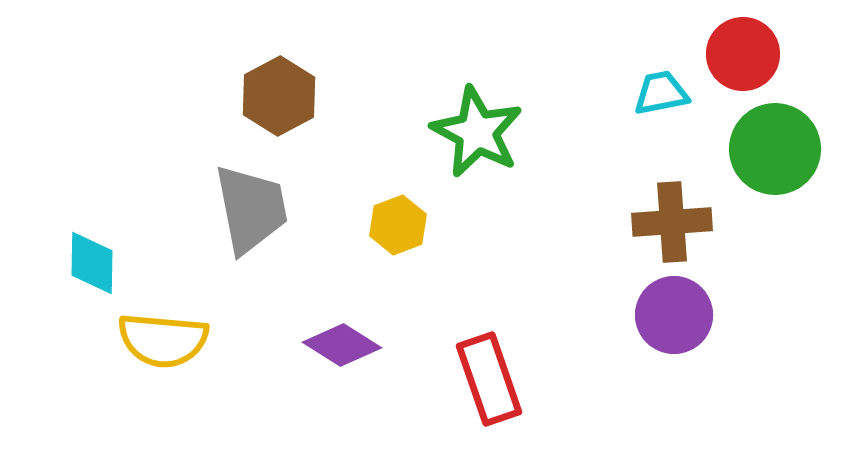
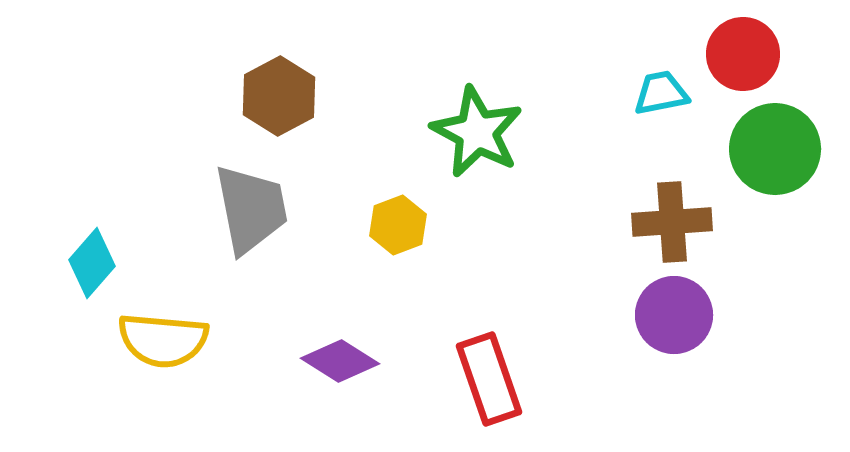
cyan diamond: rotated 40 degrees clockwise
purple diamond: moved 2 px left, 16 px down
